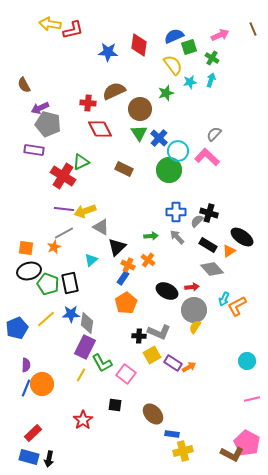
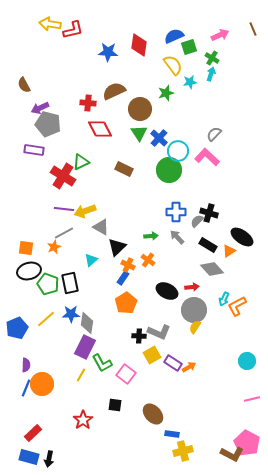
cyan arrow at (211, 80): moved 6 px up
